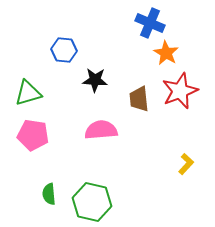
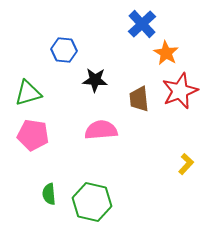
blue cross: moved 8 px left, 1 px down; rotated 24 degrees clockwise
